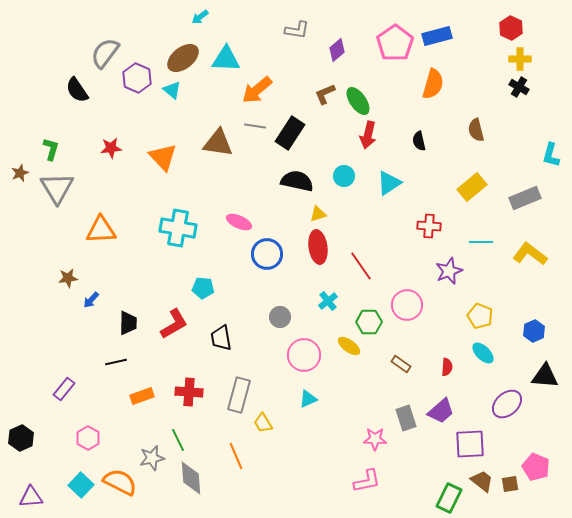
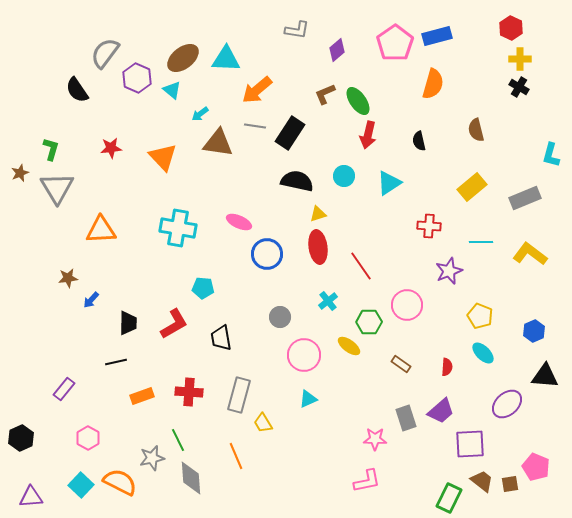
cyan arrow at (200, 17): moved 97 px down
